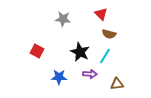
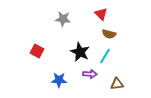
blue star: moved 3 px down
